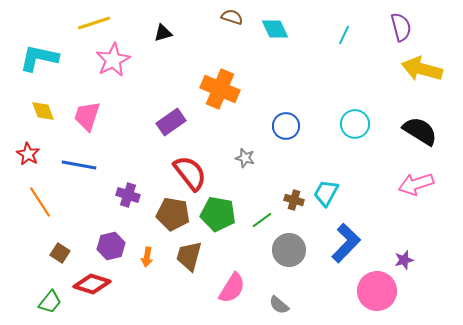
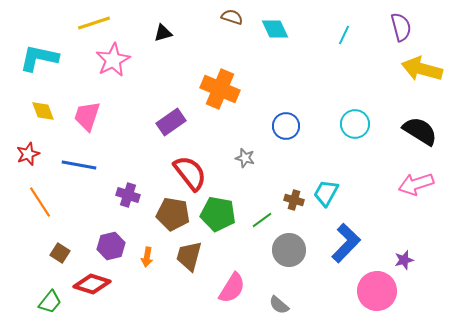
red star: rotated 20 degrees clockwise
